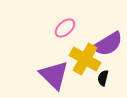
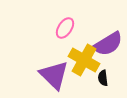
pink ellipse: rotated 15 degrees counterclockwise
yellow cross: moved 1 px left, 1 px down
black semicircle: rotated 21 degrees counterclockwise
